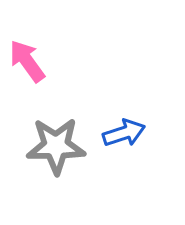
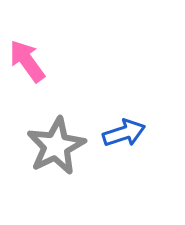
gray star: rotated 26 degrees counterclockwise
